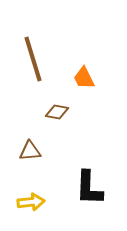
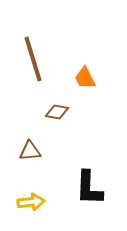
orange trapezoid: moved 1 px right
